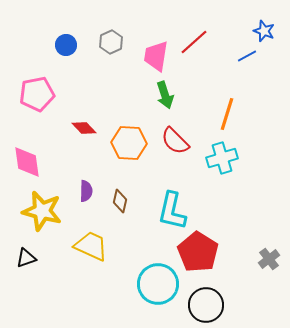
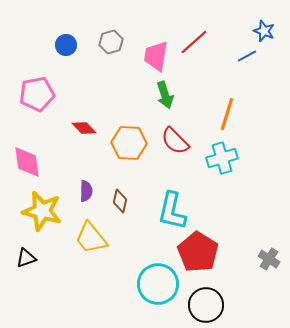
gray hexagon: rotated 10 degrees clockwise
yellow trapezoid: moved 8 px up; rotated 153 degrees counterclockwise
gray cross: rotated 20 degrees counterclockwise
